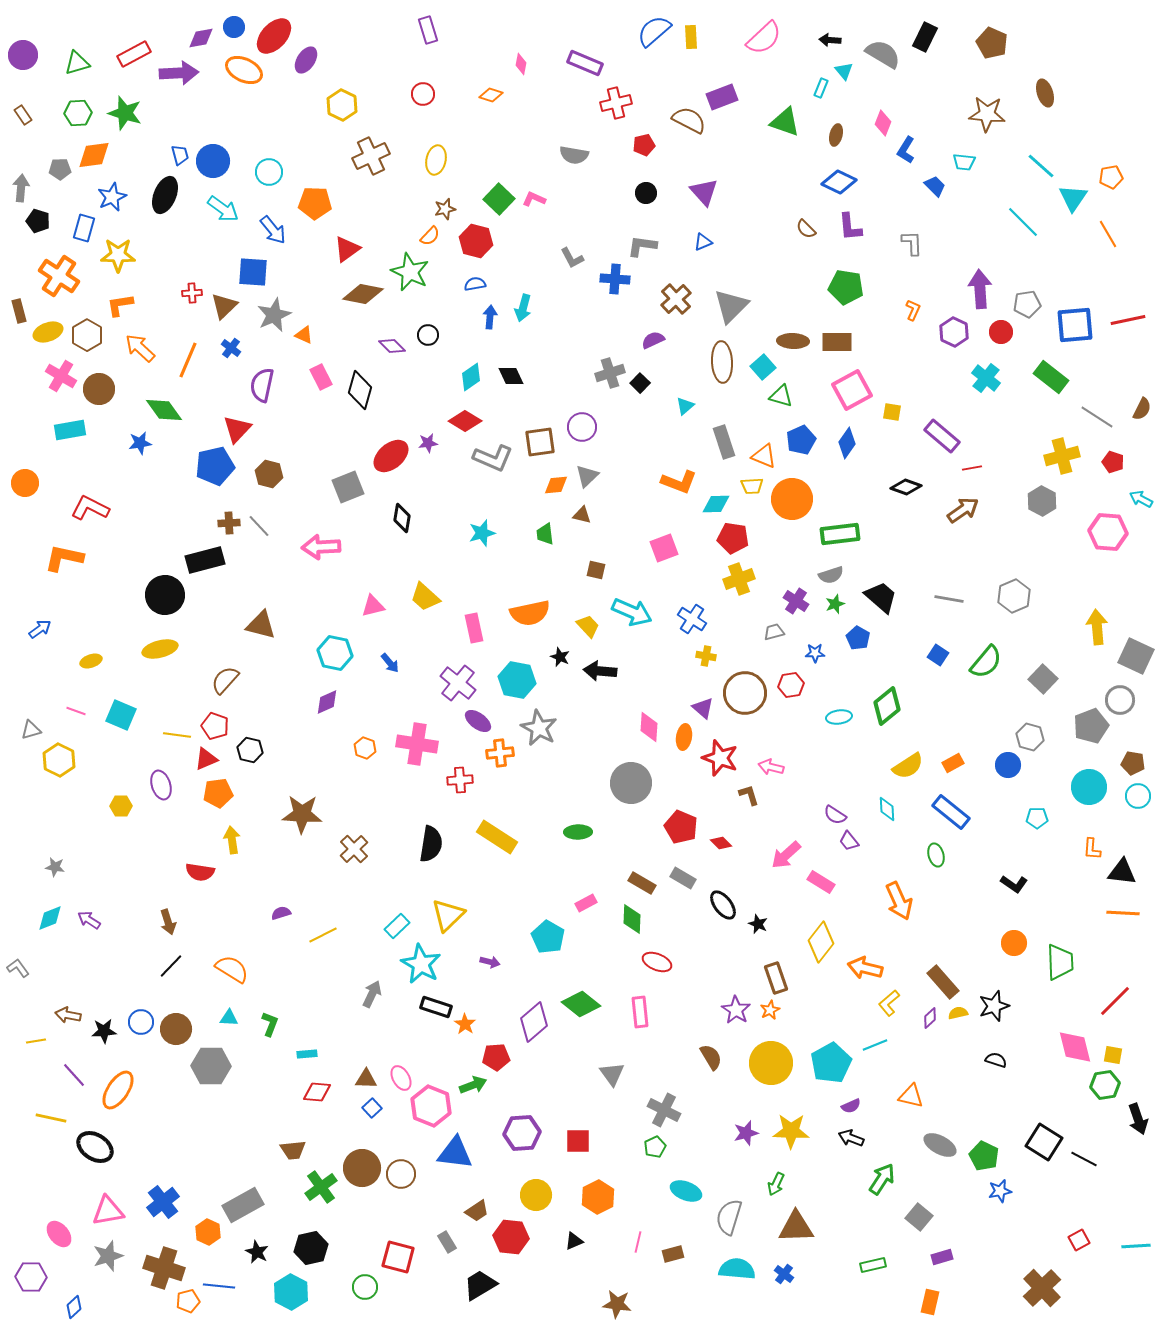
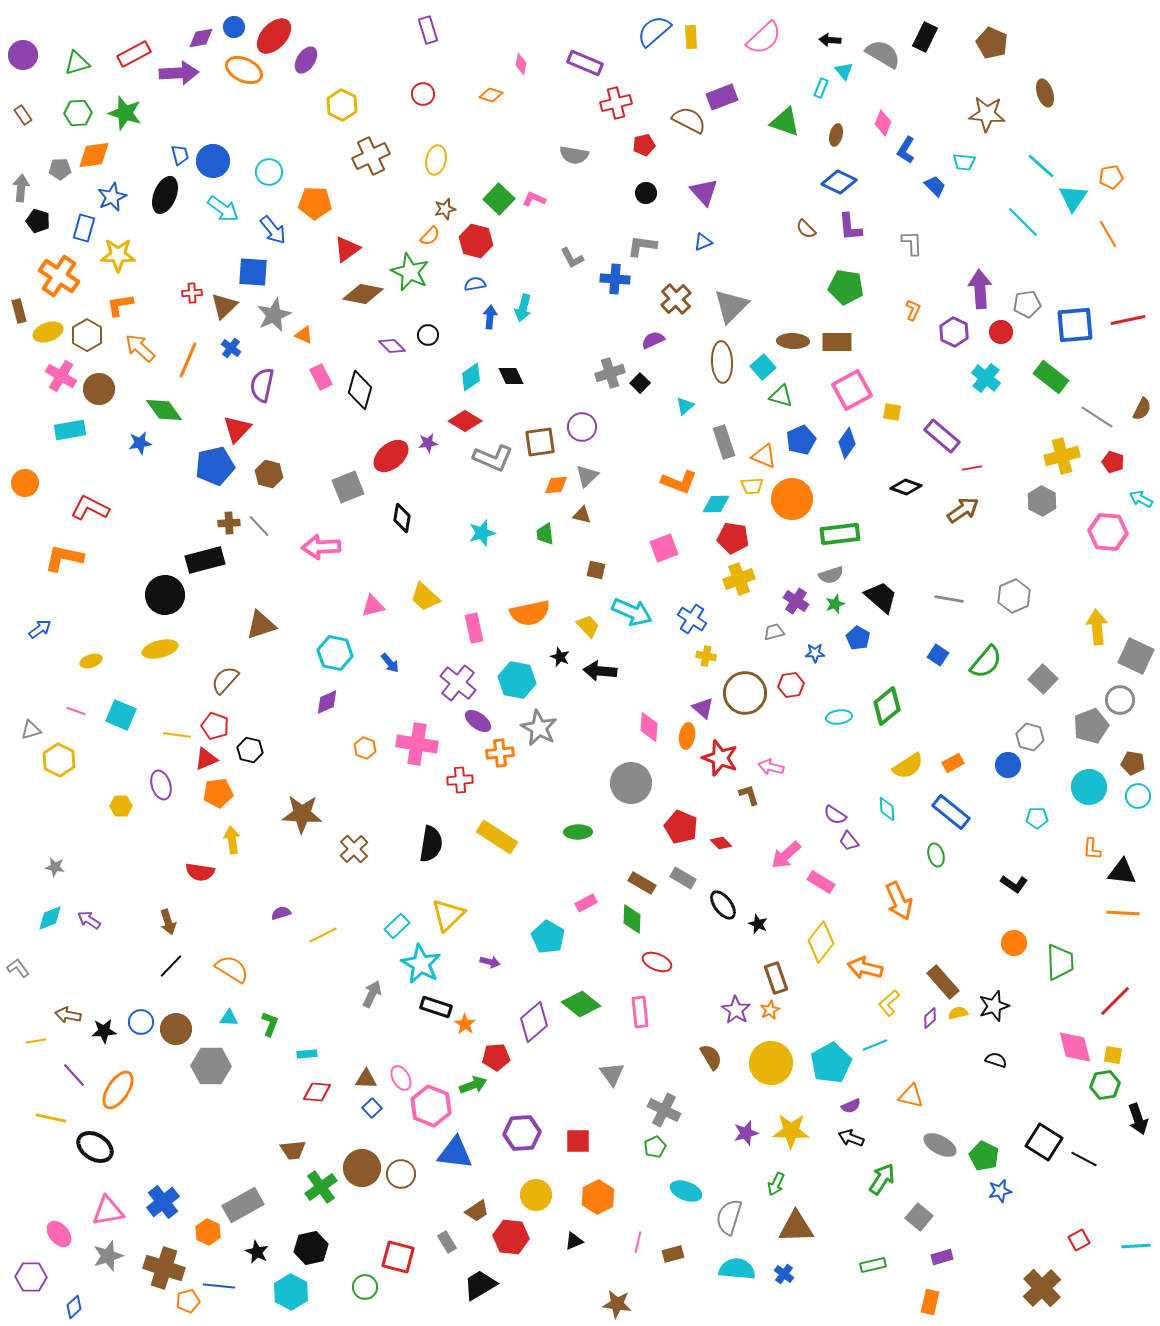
brown triangle at (261, 625): rotated 32 degrees counterclockwise
orange ellipse at (684, 737): moved 3 px right, 1 px up
